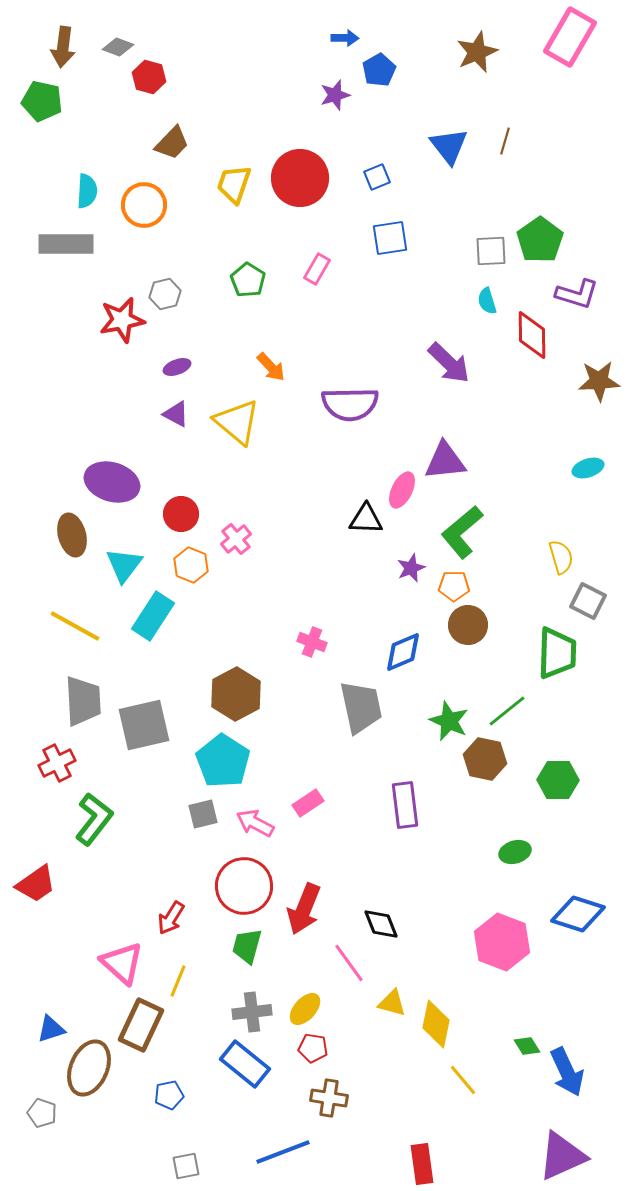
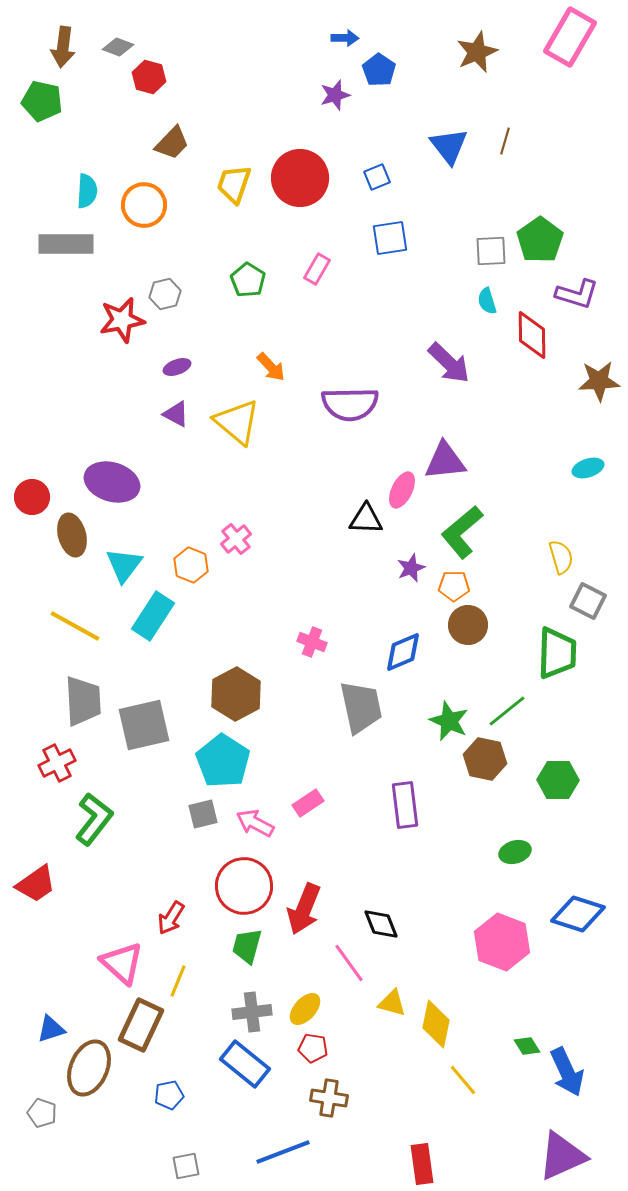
blue pentagon at (379, 70): rotated 8 degrees counterclockwise
red circle at (181, 514): moved 149 px left, 17 px up
